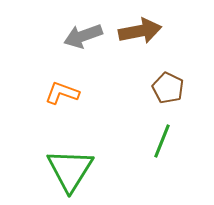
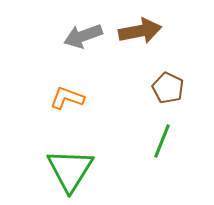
orange L-shape: moved 5 px right, 5 px down
